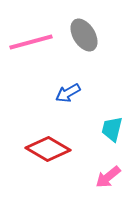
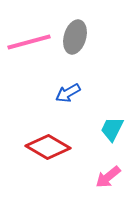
gray ellipse: moved 9 px left, 2 px down; rotated 48 degrees clockwise
pink line: moved 2 px left
cyan trapezoid: rotated 12 degrees clockwise
red diamond: moved 2 px up
